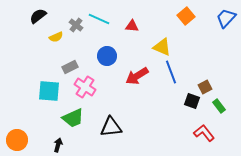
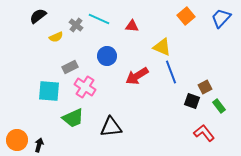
blue trapezoid: moved 5 px left
black arrow: moved 19 px left
